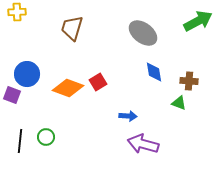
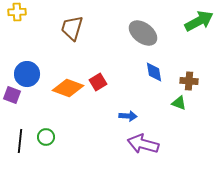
green arrow: moved 1 px right
